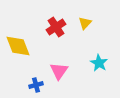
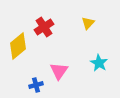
yellow triangle: moved 3 px right
red cross: moved 12 px left
yellow diamond: rotated 72 degrees clockwise
